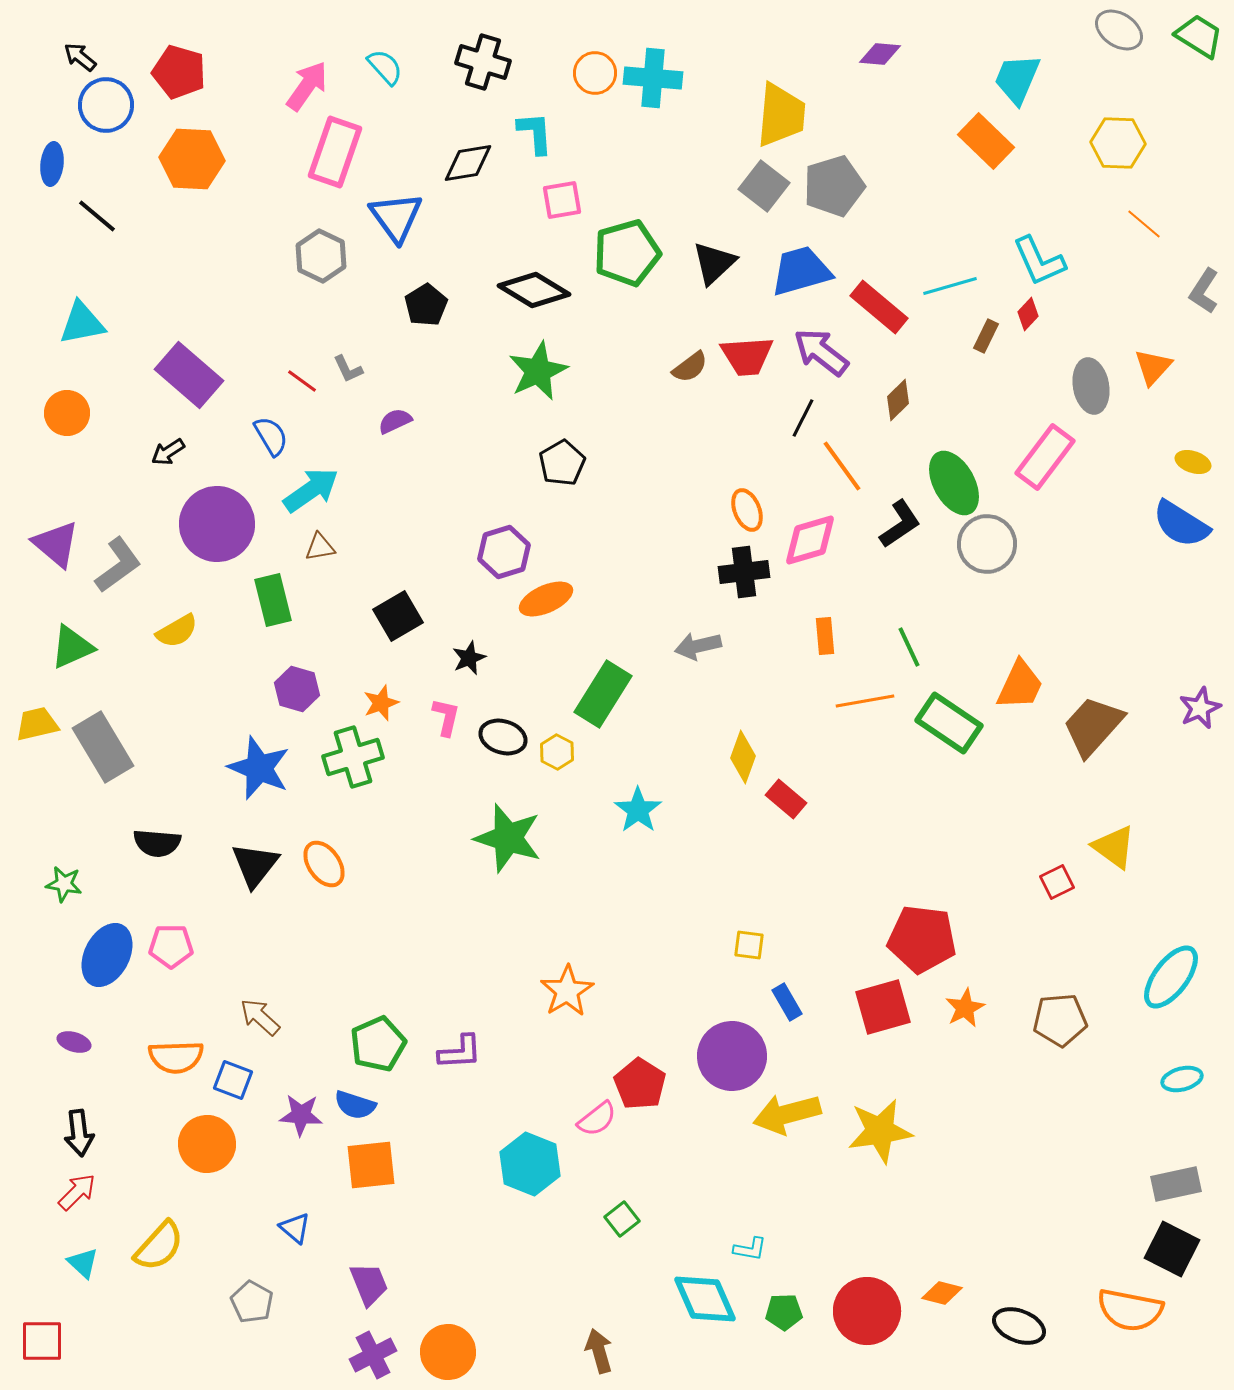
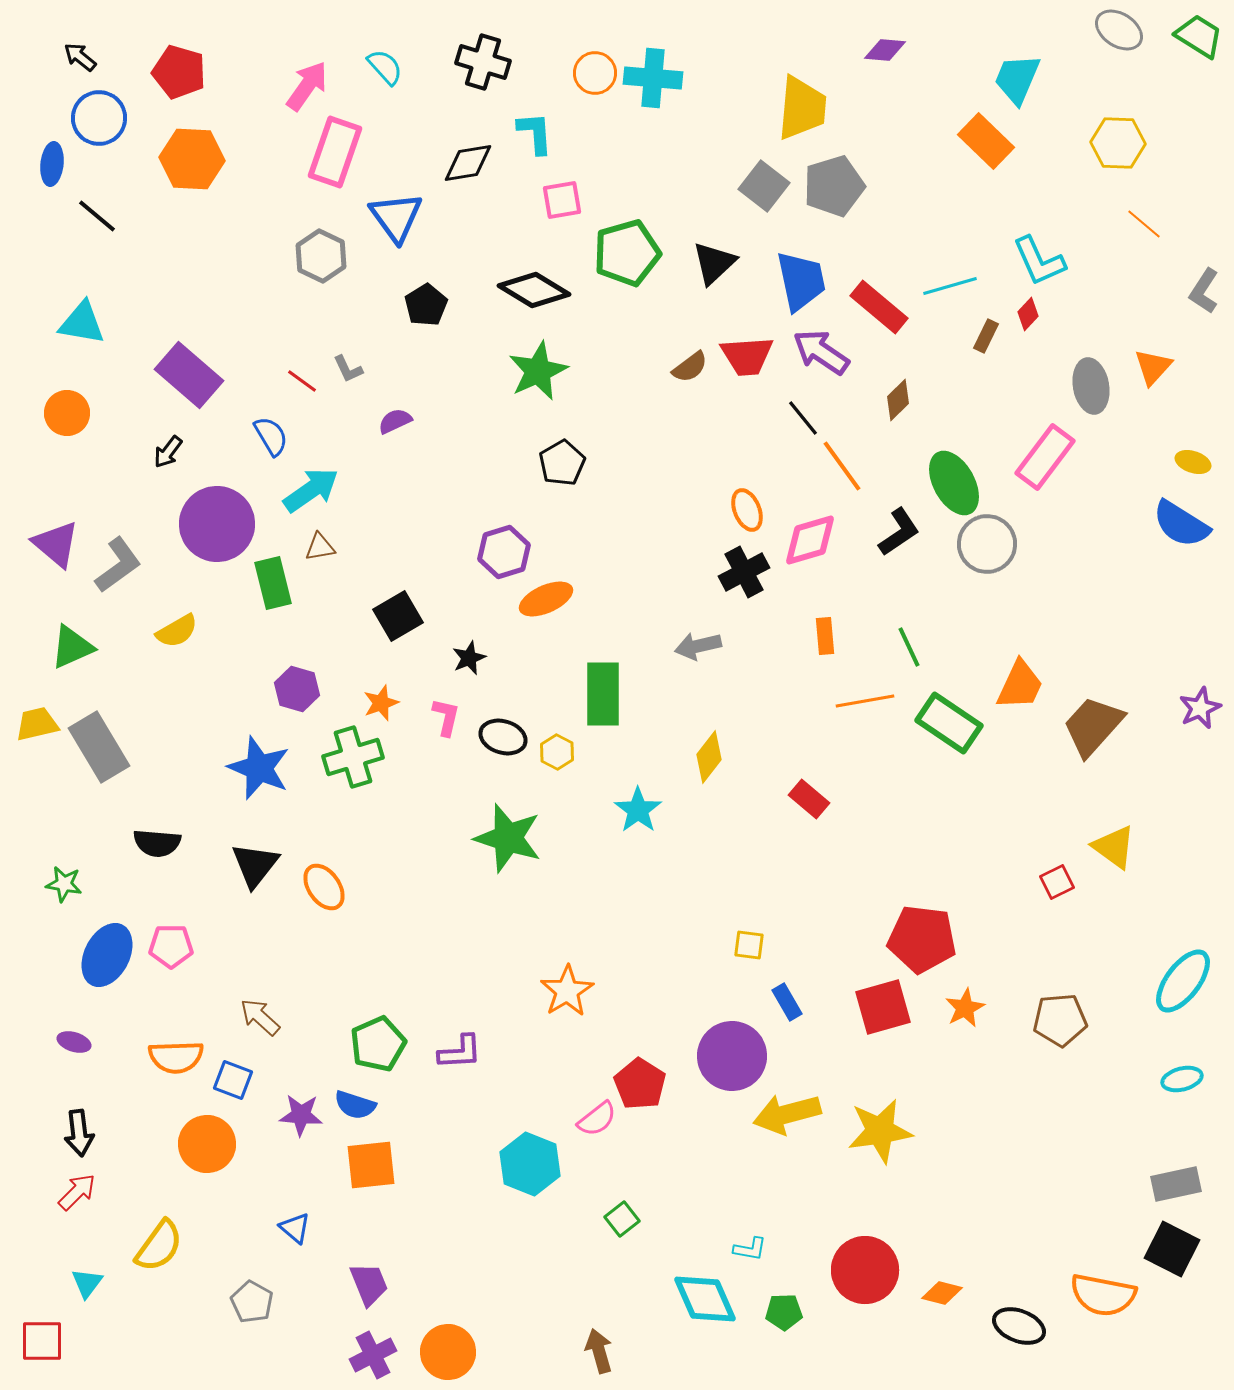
purple diamond at (880, 54): moved 5 px right, 4 px up
blue circle at (106, 105): moved 7 px left, 13 px down
yellow trapezoid at (781, 115): moved 21 px right, 7 px up
blue trapezoid at (801, 271): moved 10 px down; rotated 94 degrees clockwise
cyan triangle at (82, 323): rotated 21 degrees clockwise
purple arrow at (821, 352): rotated 4 degrees counterclockwise
black line at (803, 418): rotated 66 degrees counterclockwise
black arrow at (168, 452): rotated 20 degrees counterclockwise
black L-shape at (900, 524): moved 1 px left, 8 px down
black cross at (744, 572): rotated 21 degrees counterclockwise
green rectangle at (273, 600): moved 17 px up
green rectangle at (603, 694): rotated 32 degrees counterclockwise
gray rectangle at (103, 747): moved 4 px left
yellow diamond at (743, 757): moved 34 px left; rotated 18 degrees clockwise
red rectangle at (786, 799): moved 23 px right
orange ellipse at (324, 864): moved 23 px down
cyan ellipse at (1171, 977): moved 12 px right, 4 px down
yellow semicircle at (159, 1246): rotated 6 degrees counterclockwise
cyan triangle at (83, 1263): moved 4 px right, 20 px down; rotated 24 degrees clockwise
orange semicircle at (1130, 1310): moved 27 px left, 15 px up
red circle at (867, 1311): moved 2 px left, 41 px up
